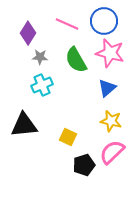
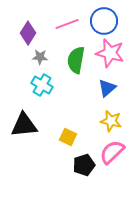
pink line: rotated 45 degrees counterclockwise
green semicircle: rotated 40 degrees clockwise
cyan cross: rotated 35 degrees counterclockwise
